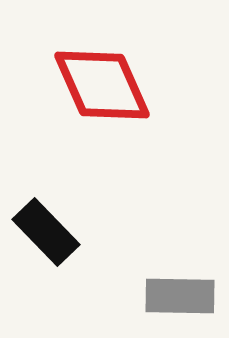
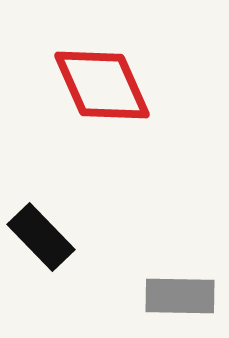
black rectangle: moved 5 px left, 5 px down
